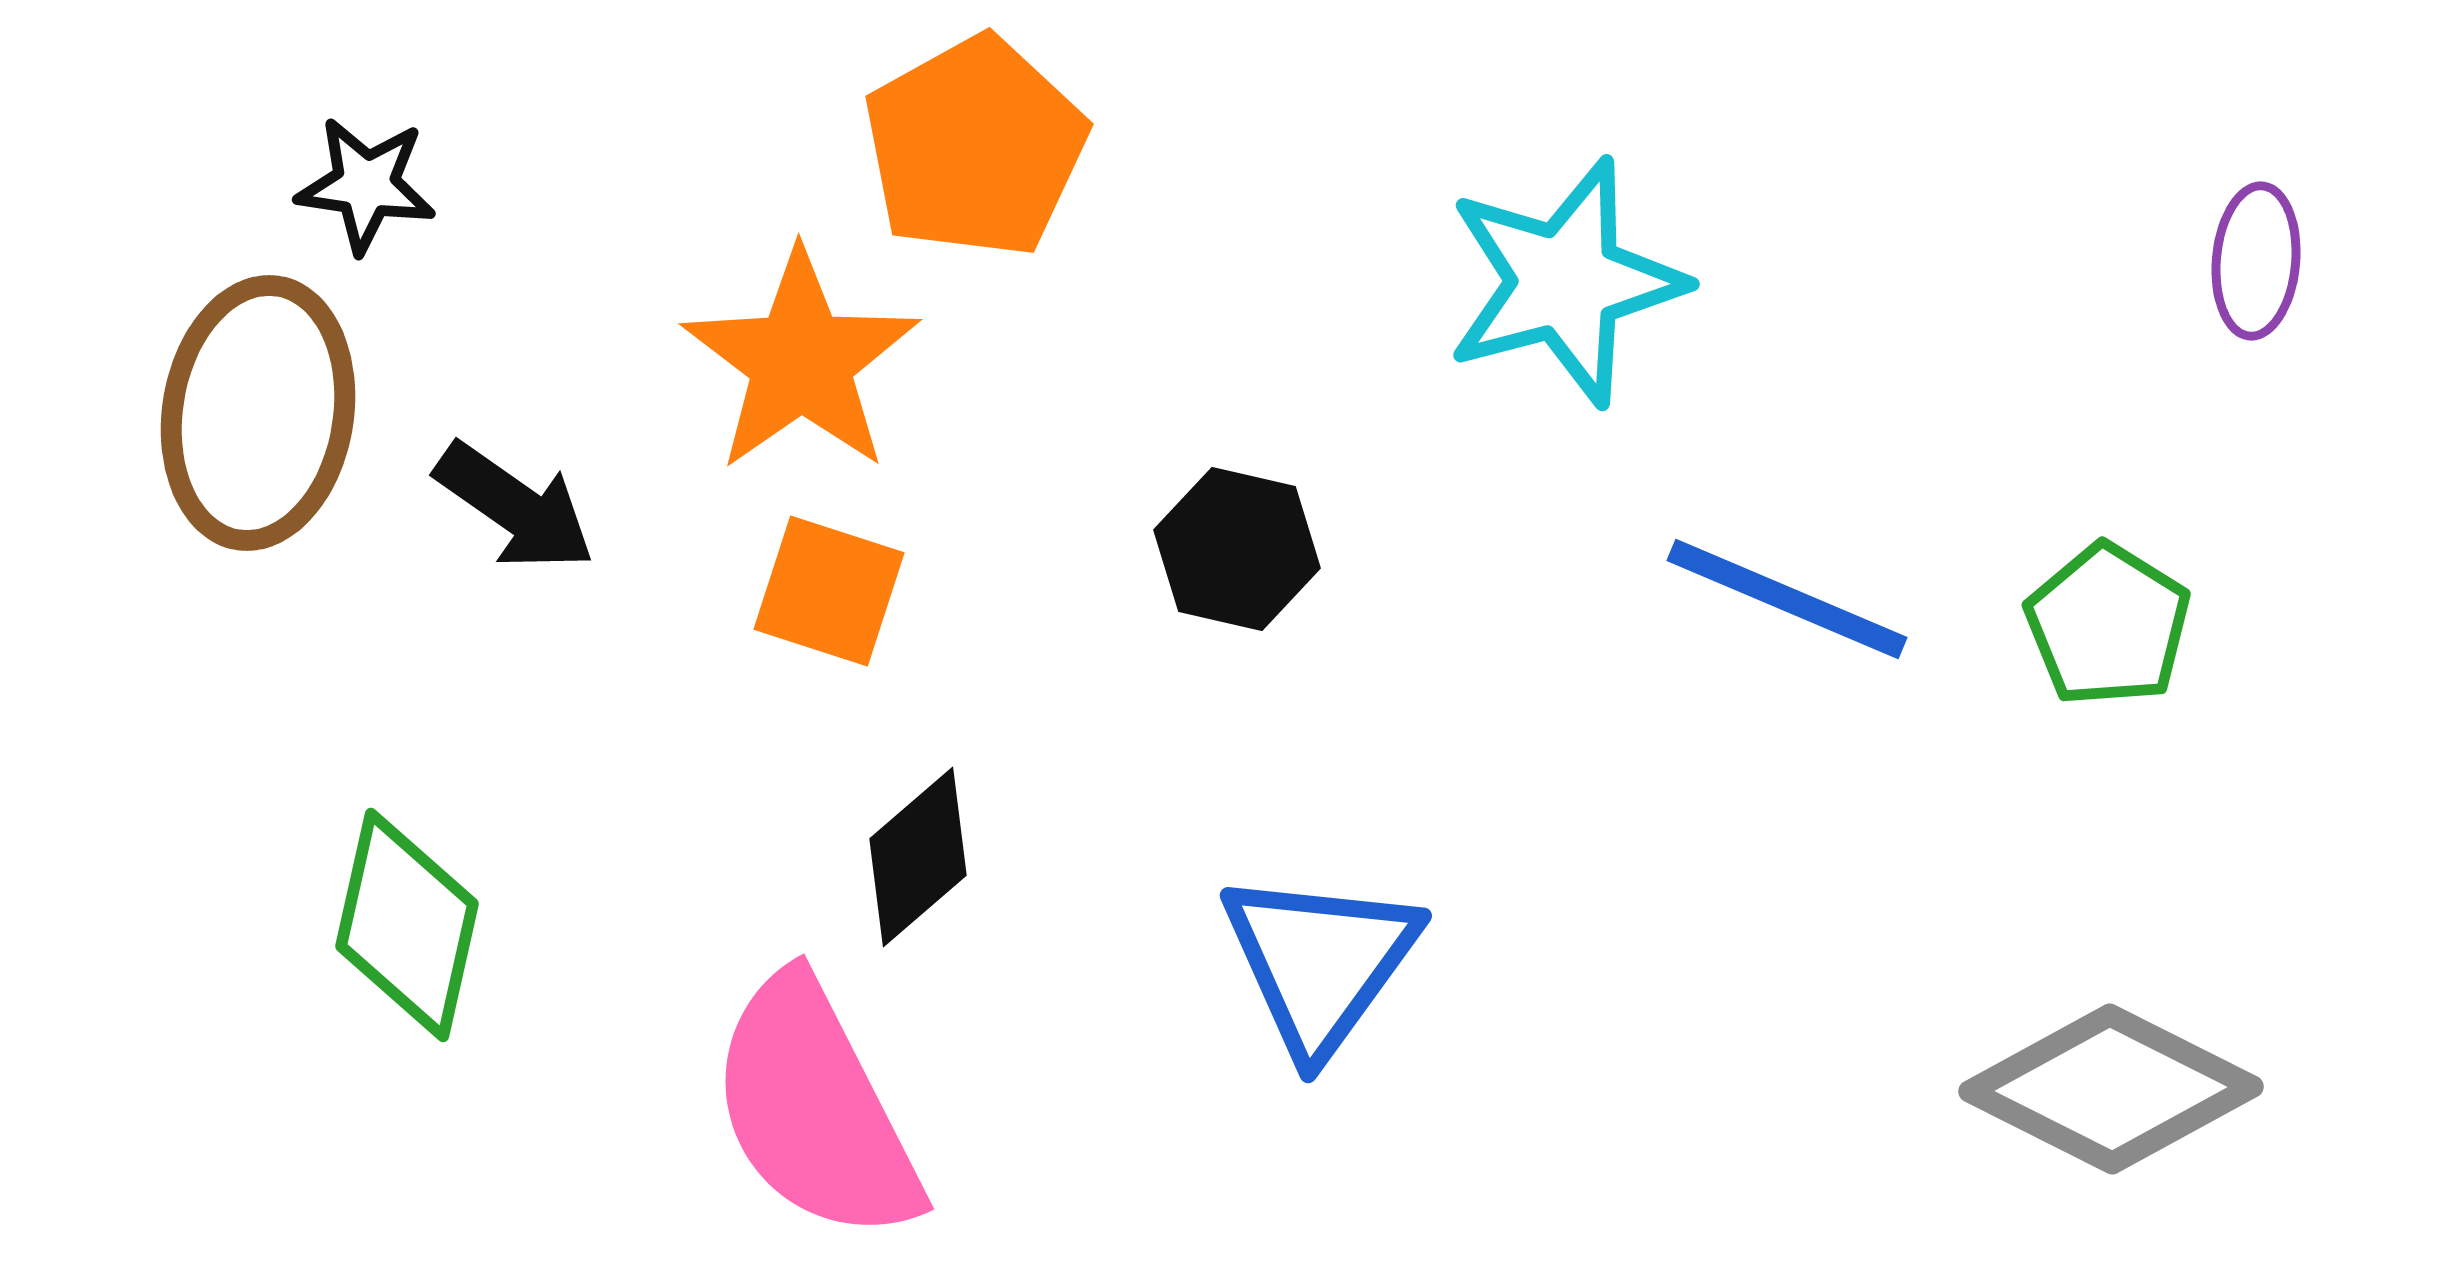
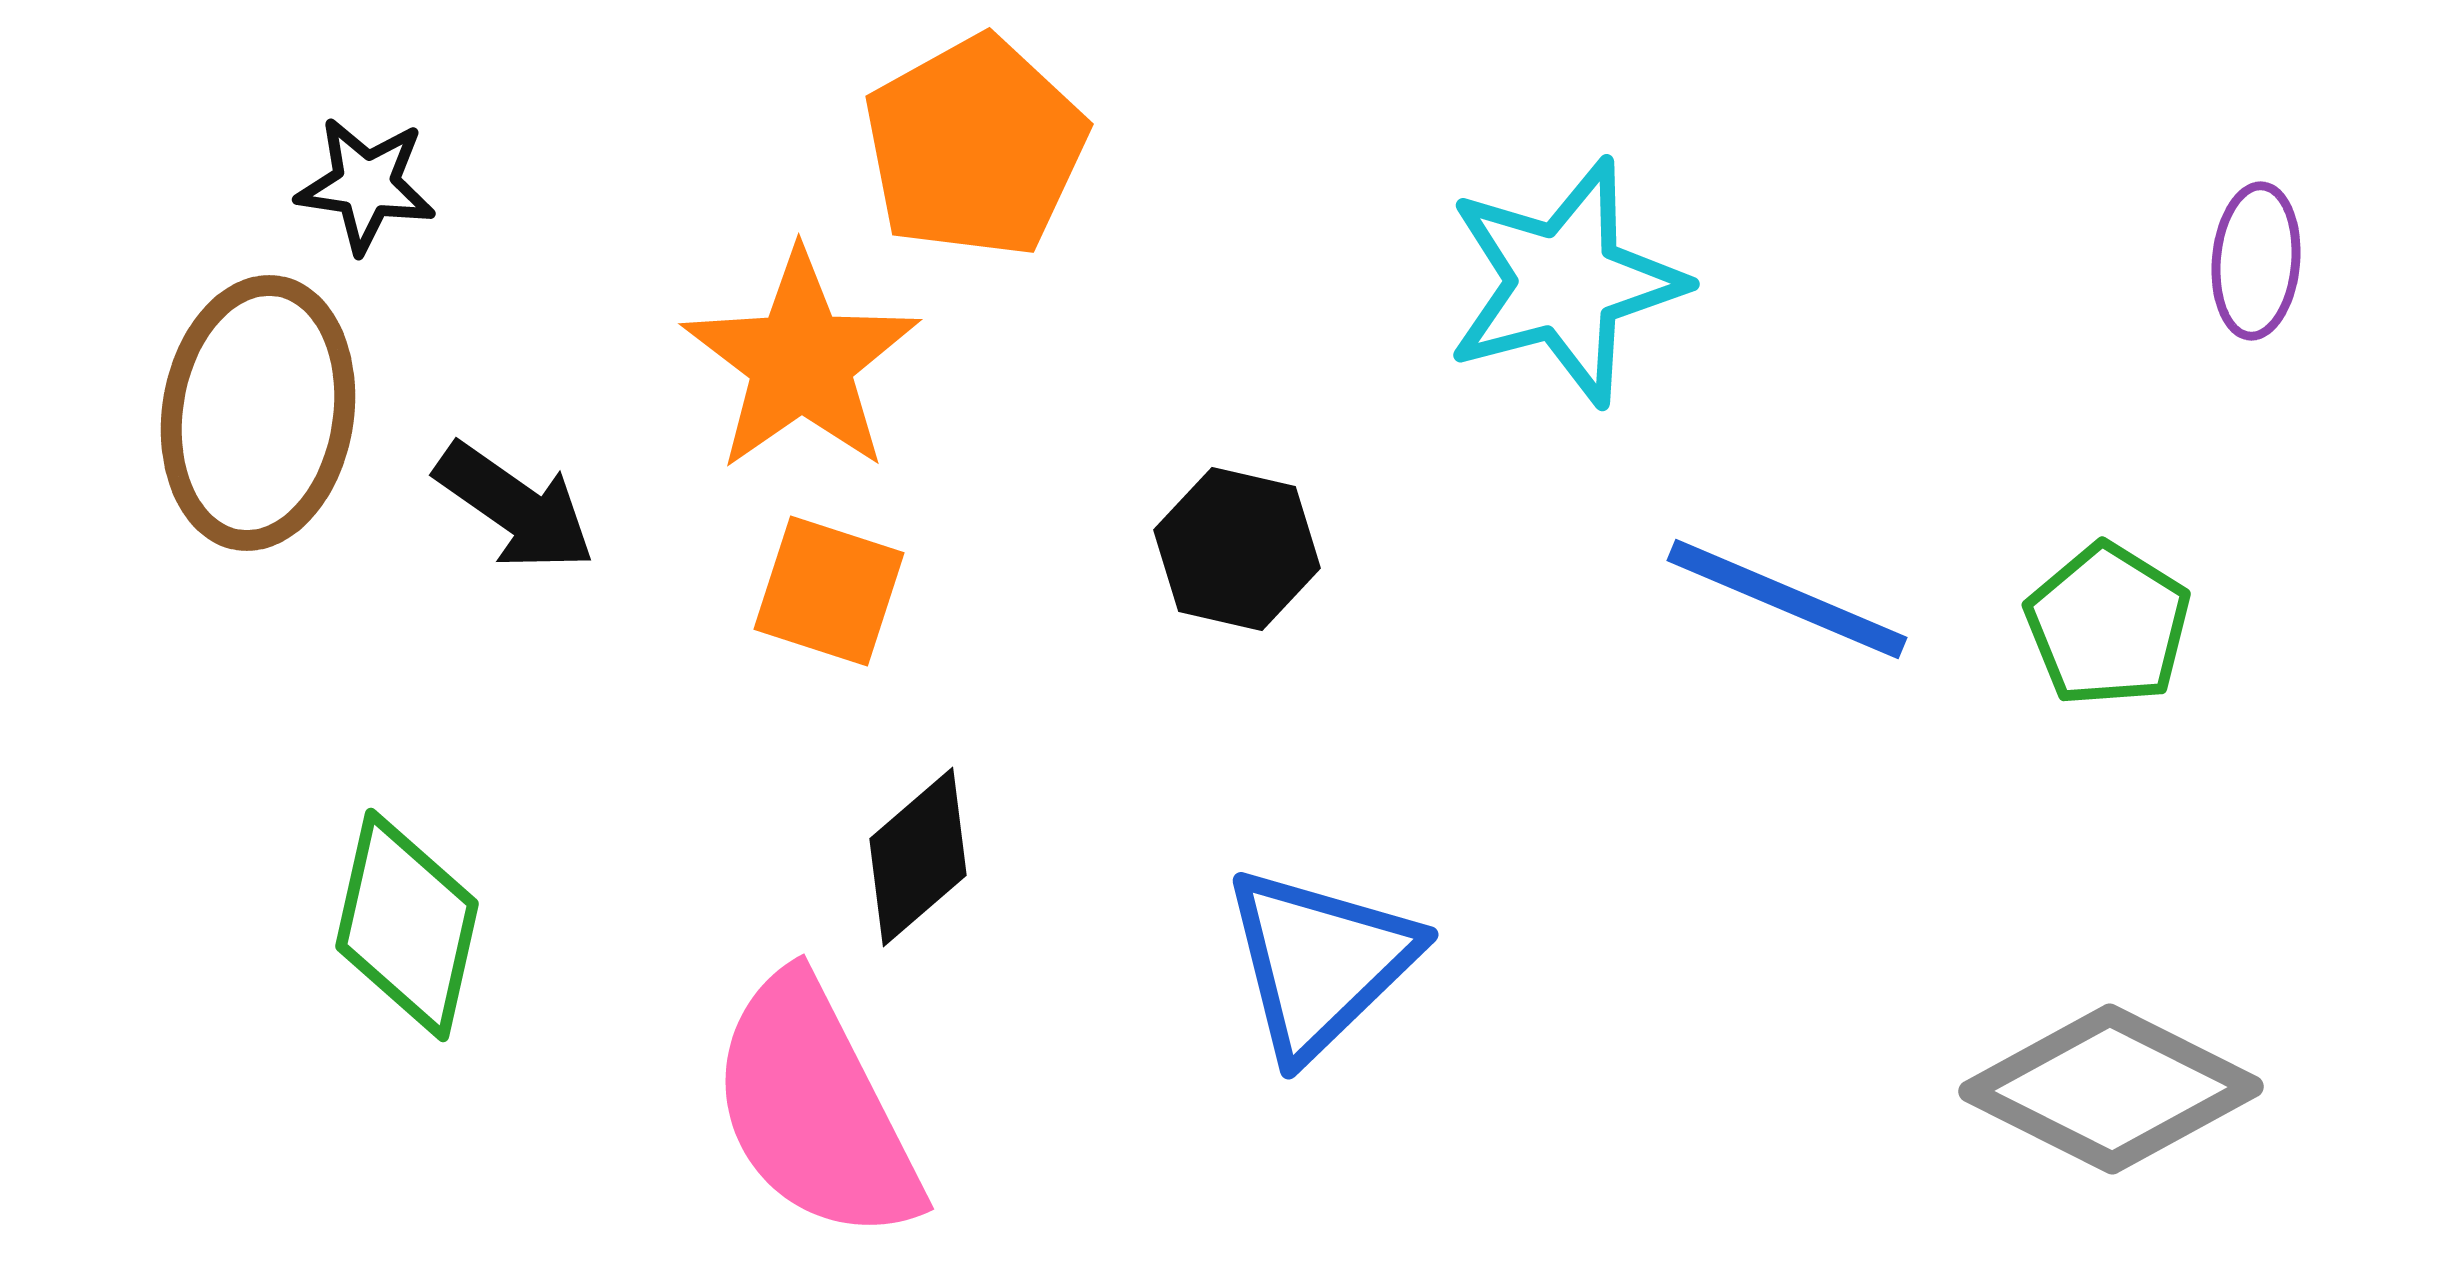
blue triangle: rotated 10 degrees clockwise
